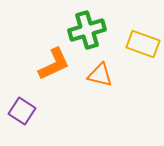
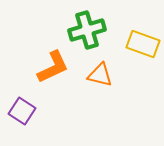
orange L-shape: moved 1 px left, 3 px down
